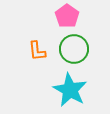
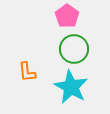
orange L-shape: moved 10 px left, 21 px down
cyan star: moved 1 px right, 3 px up
